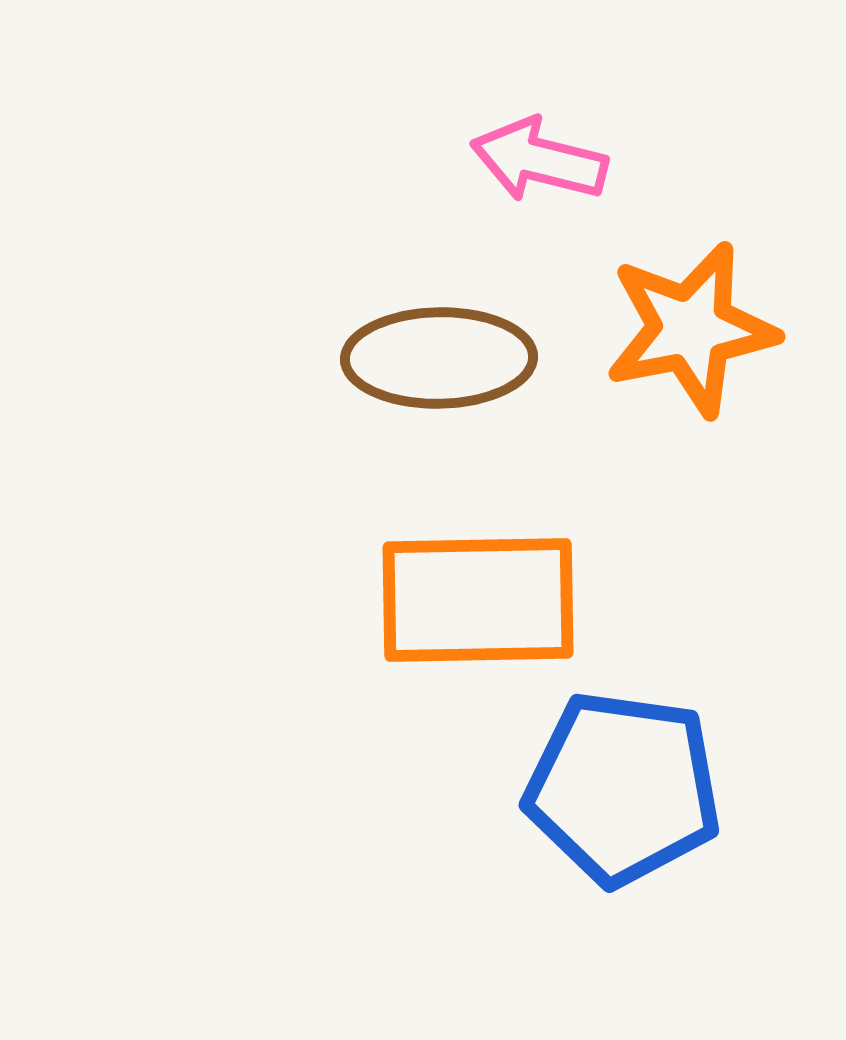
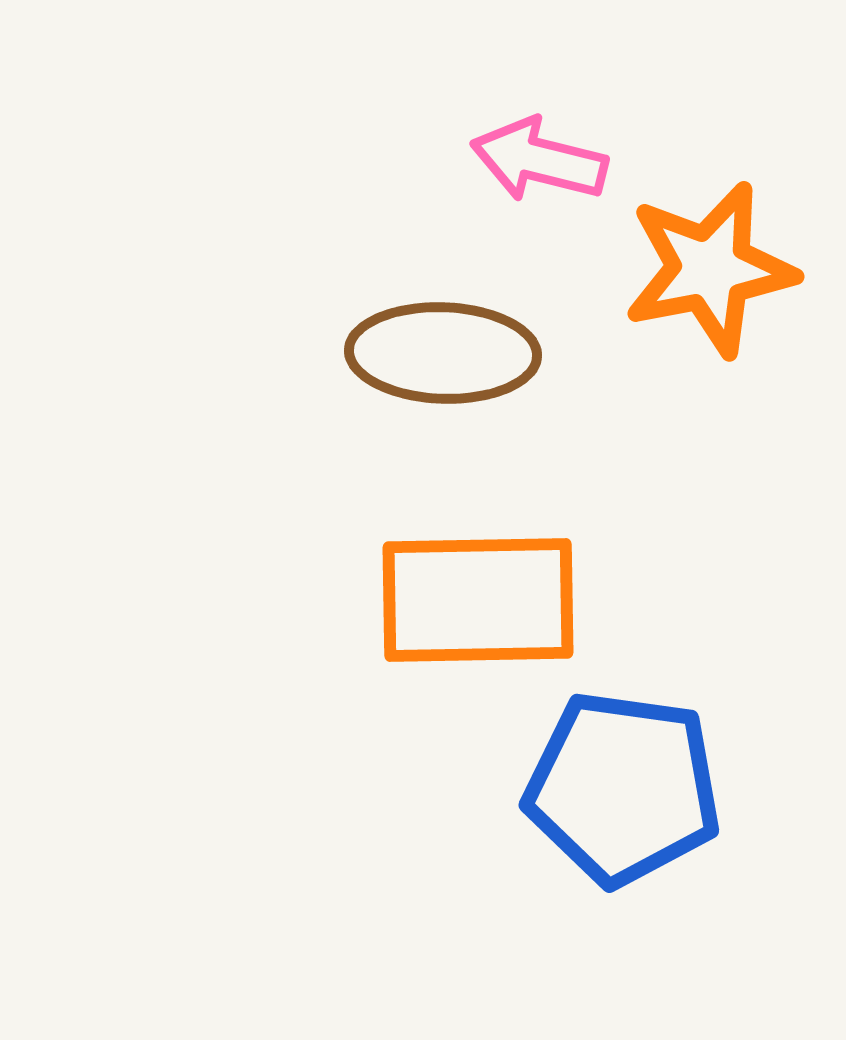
orange star: moved 19 px right, 60 px up
brown ellipse: moved 4 px right, 5 px up; rotated 3 degrees clockwise
